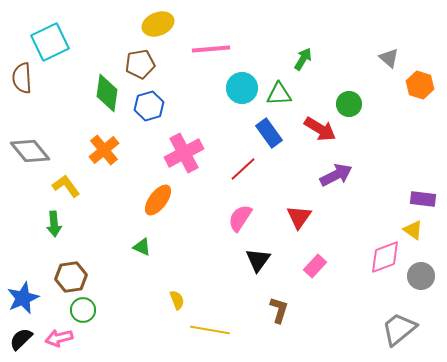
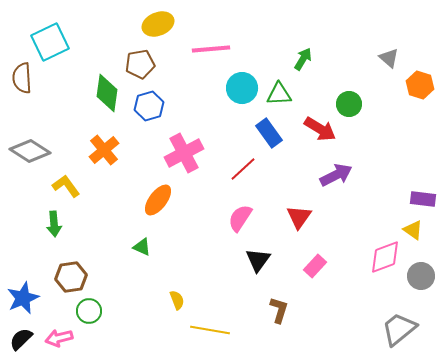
gray diamond at (30, 151): rotated 18 degrees counterclockwise
green circle at (83, 310): moved 6 px right, 1 px down
